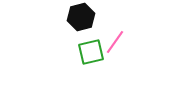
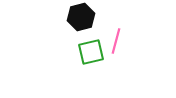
pink line: moved 1 px right, 1 px up; rotated 20 degrees counterclockwise
